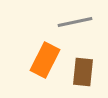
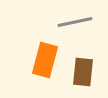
orange rectangle: rotated 12 degrees counterclockwise
